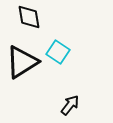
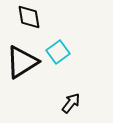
cyan square: rotated 20 degrees clockwise
black arrow: moved 1 px right, 2 px up
